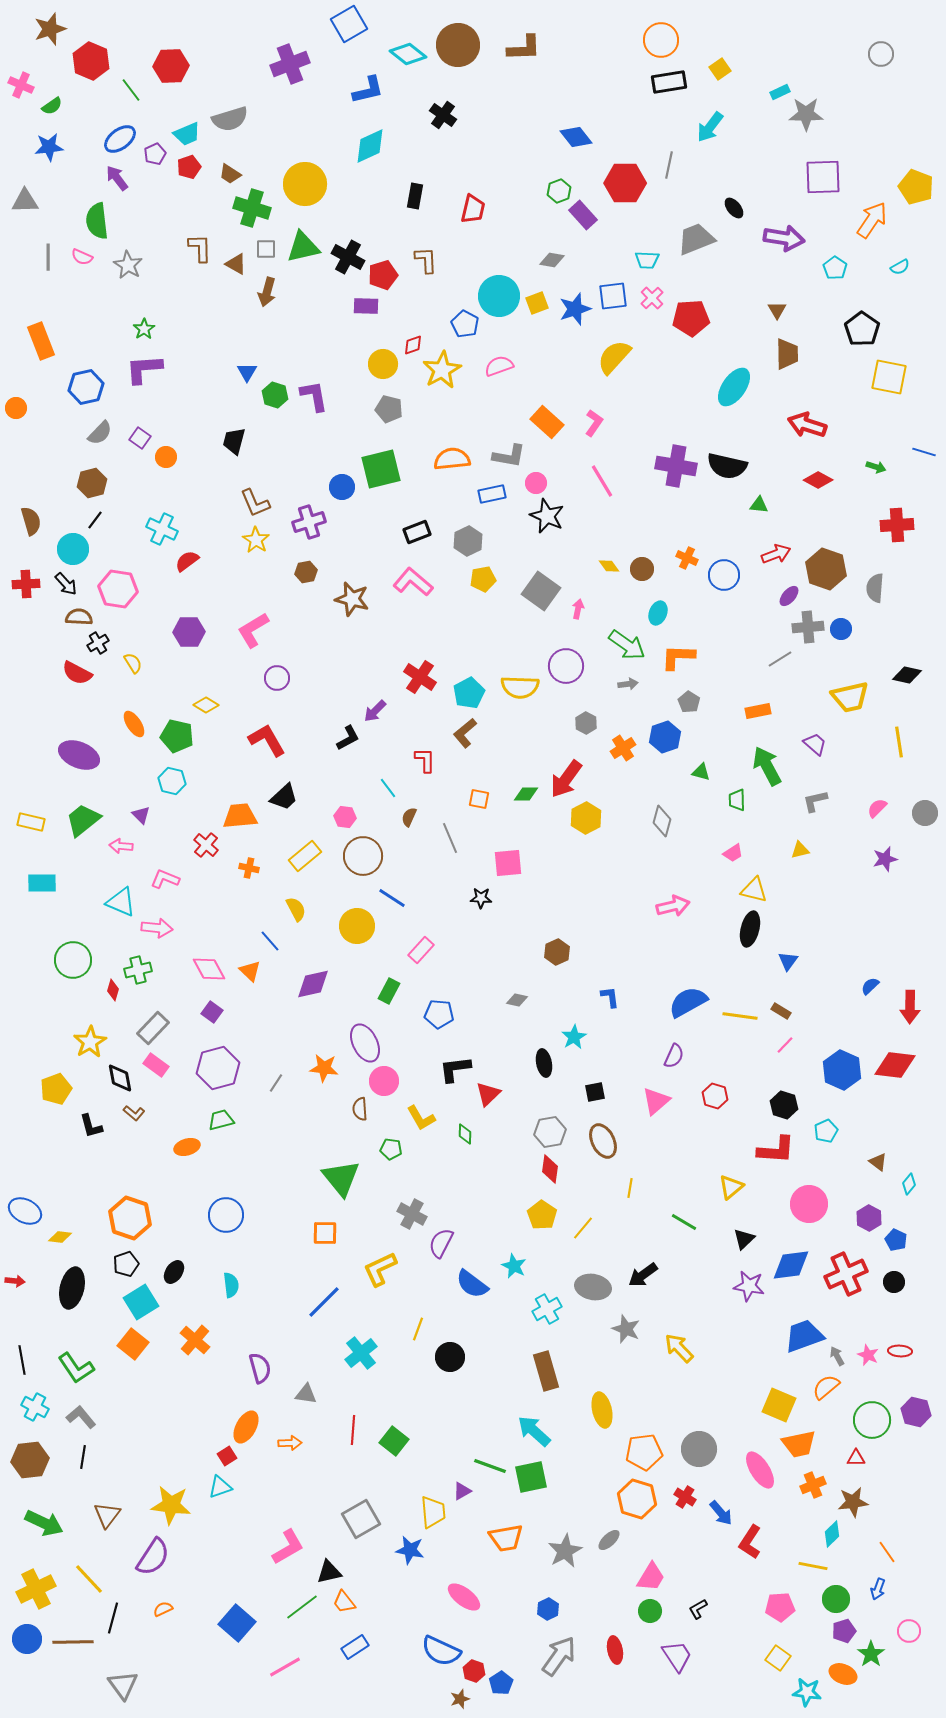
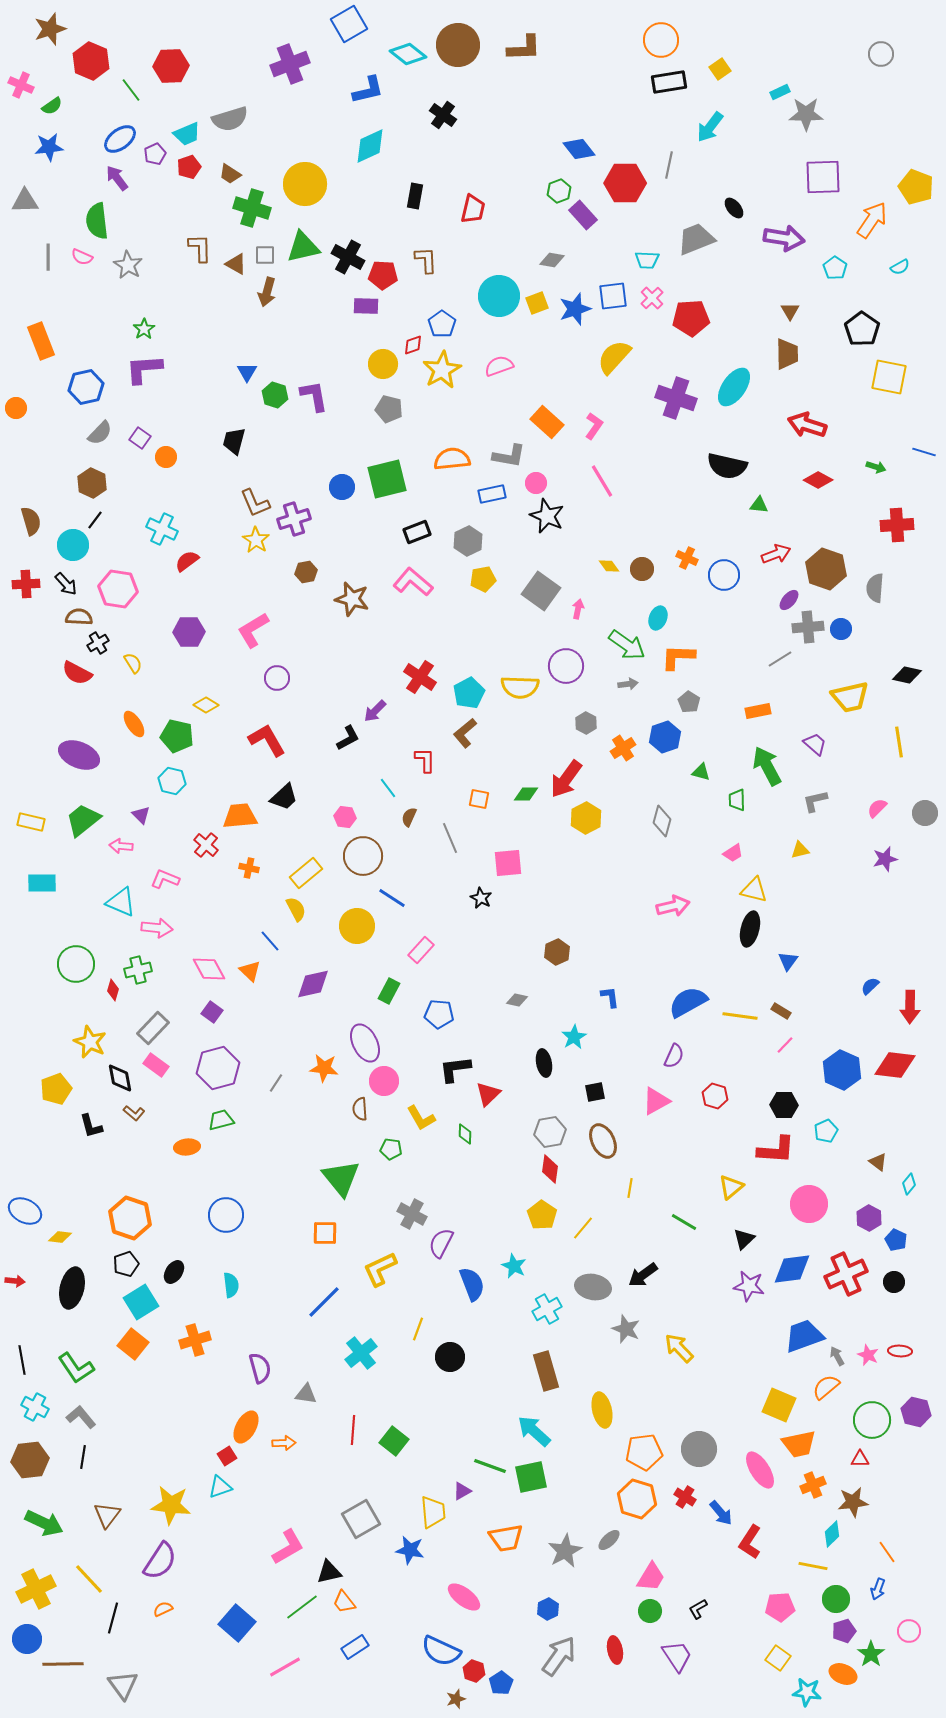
blue diamond at (576, 137): moved 3 px right, 12 px down
gray square at (266, 249): moved 1 px left, 6 px down
red pentagon at (383, 275): rotated 20 degrees clockwise
brown triangle at (777, 310): moved 13 px right, 1 px down
blue pentagon at (465, 324): moved 23 px left; rotated 8 degrees clockwise
pink L-shape at (594, 423): moved 3 px down
purple cross at (676, 466): moved 68 px up; rotated 9 degrees clockwise
green square at (381, 469): moved 6 px right, 10 px down
brown hexagon at (92, 483): rotated 20 degrees counterclockwise
purple cross at (309, 522): moved 15 px left, 3 px up
cyan circle at (73, 549): moved 4 px up
purple ellipse at (789, 596): moved 4 px down
cyan ellipse at (658, 613): moved 5 px down
yellow rectangle at (305, 856): moved 1 px right, 17 px down
black star at (481, 898): rotated 25 degrees clockwise
green circle at (73, 960): moved 3 px right, 4 px down
yellow star at (90, 1042): rotated 16 degrees counterclockwise
pink triangle at (656, 1101): rotated 12 degrees clockwise
black hexagon at (784, 1105): rotated 16 degrees counterclockwise
orange ellipse at (187, 1147): rotated 10 degrees clockwise
blue diamond at (791, 1265): moved 1 px right, 4 px down
blue semicircle at (472, 1284): rotated 148 degrees counterclockwise
orange cross at (195, 1340): rotated 32 degrees clockwise
orange arrow at (290, 1443): moved 6 px left
red triangle at (856, 1458): moved 4 px right, 1 px down
purple semicircle at (153, 1557): moved 7 px right, 4 px down
brown line at (73, 1642): moved 10 px left, 22 px down
brown star at (460, 1699): moved 4 px left
